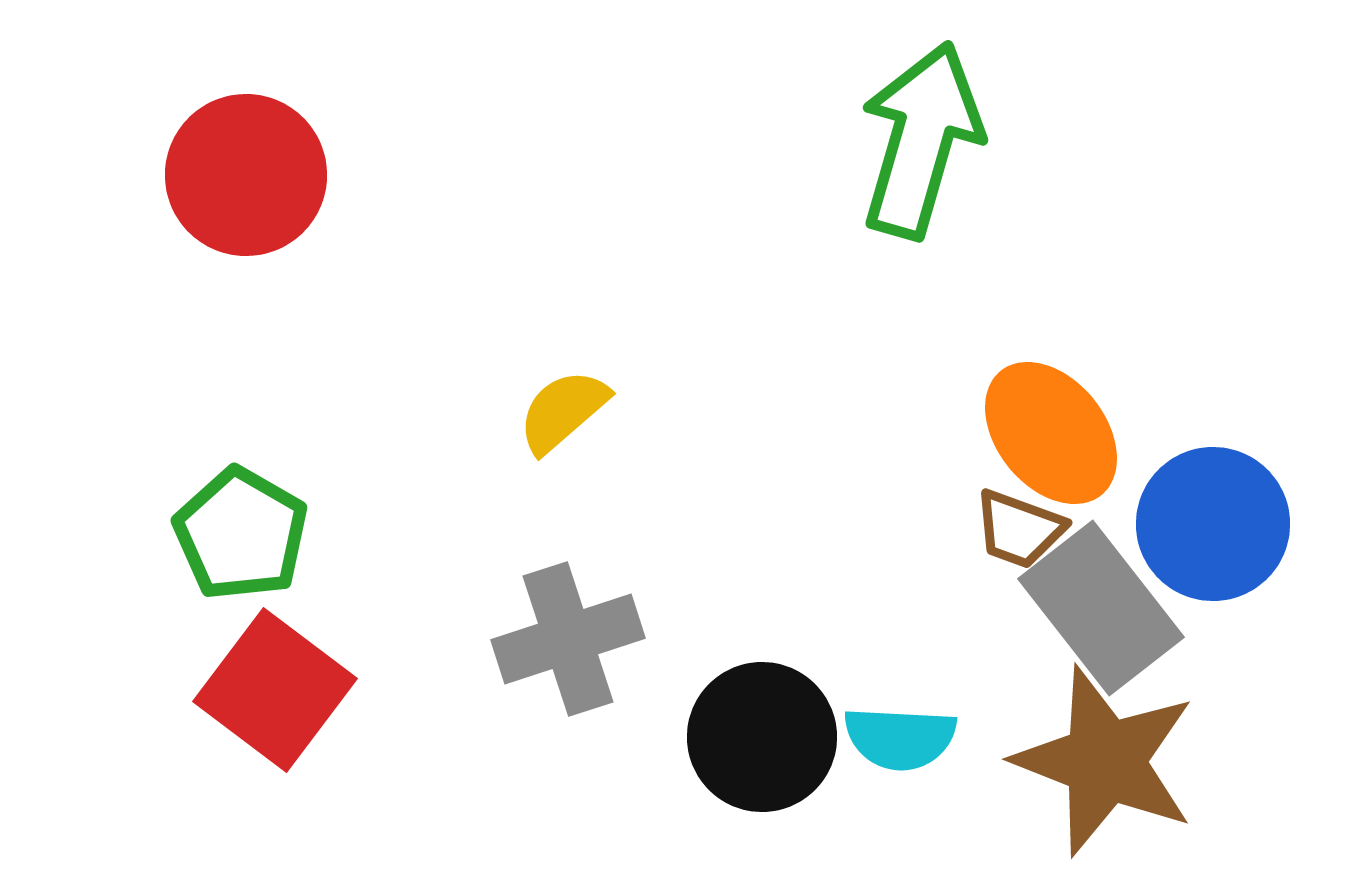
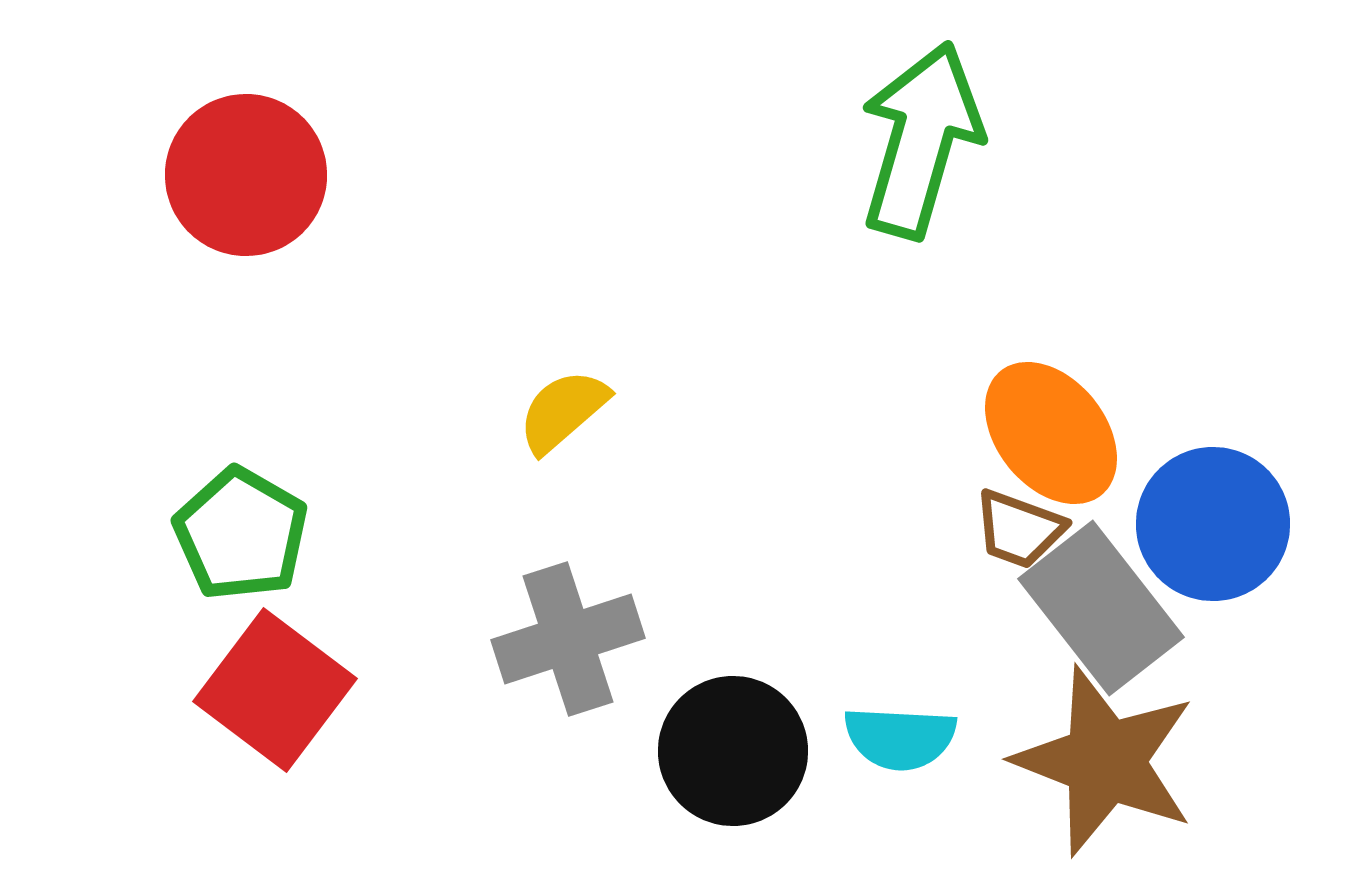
black circle: moved 29 px left, 14 px down
